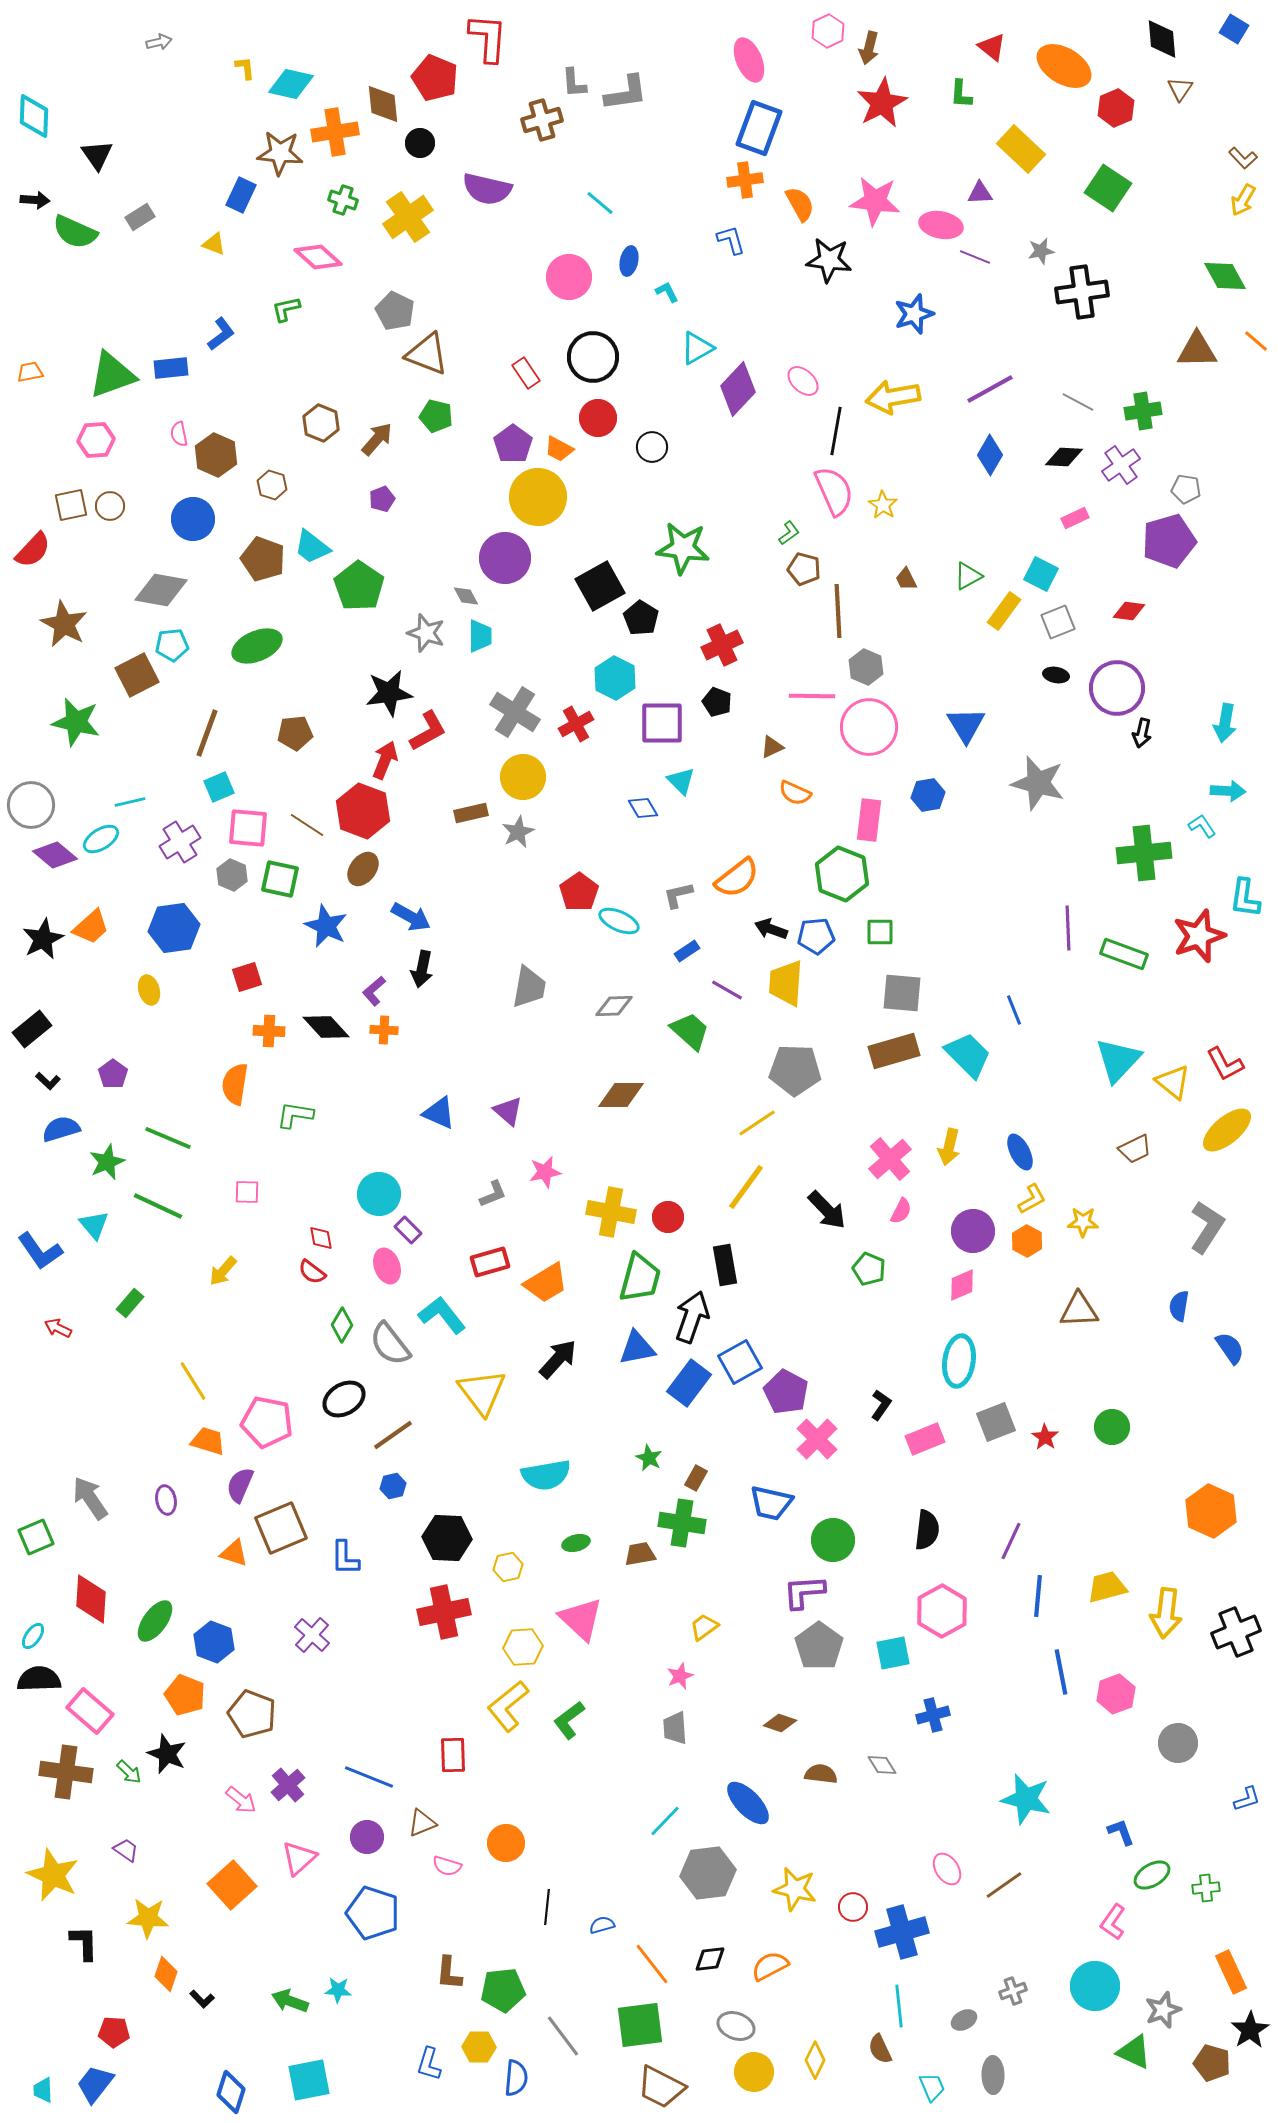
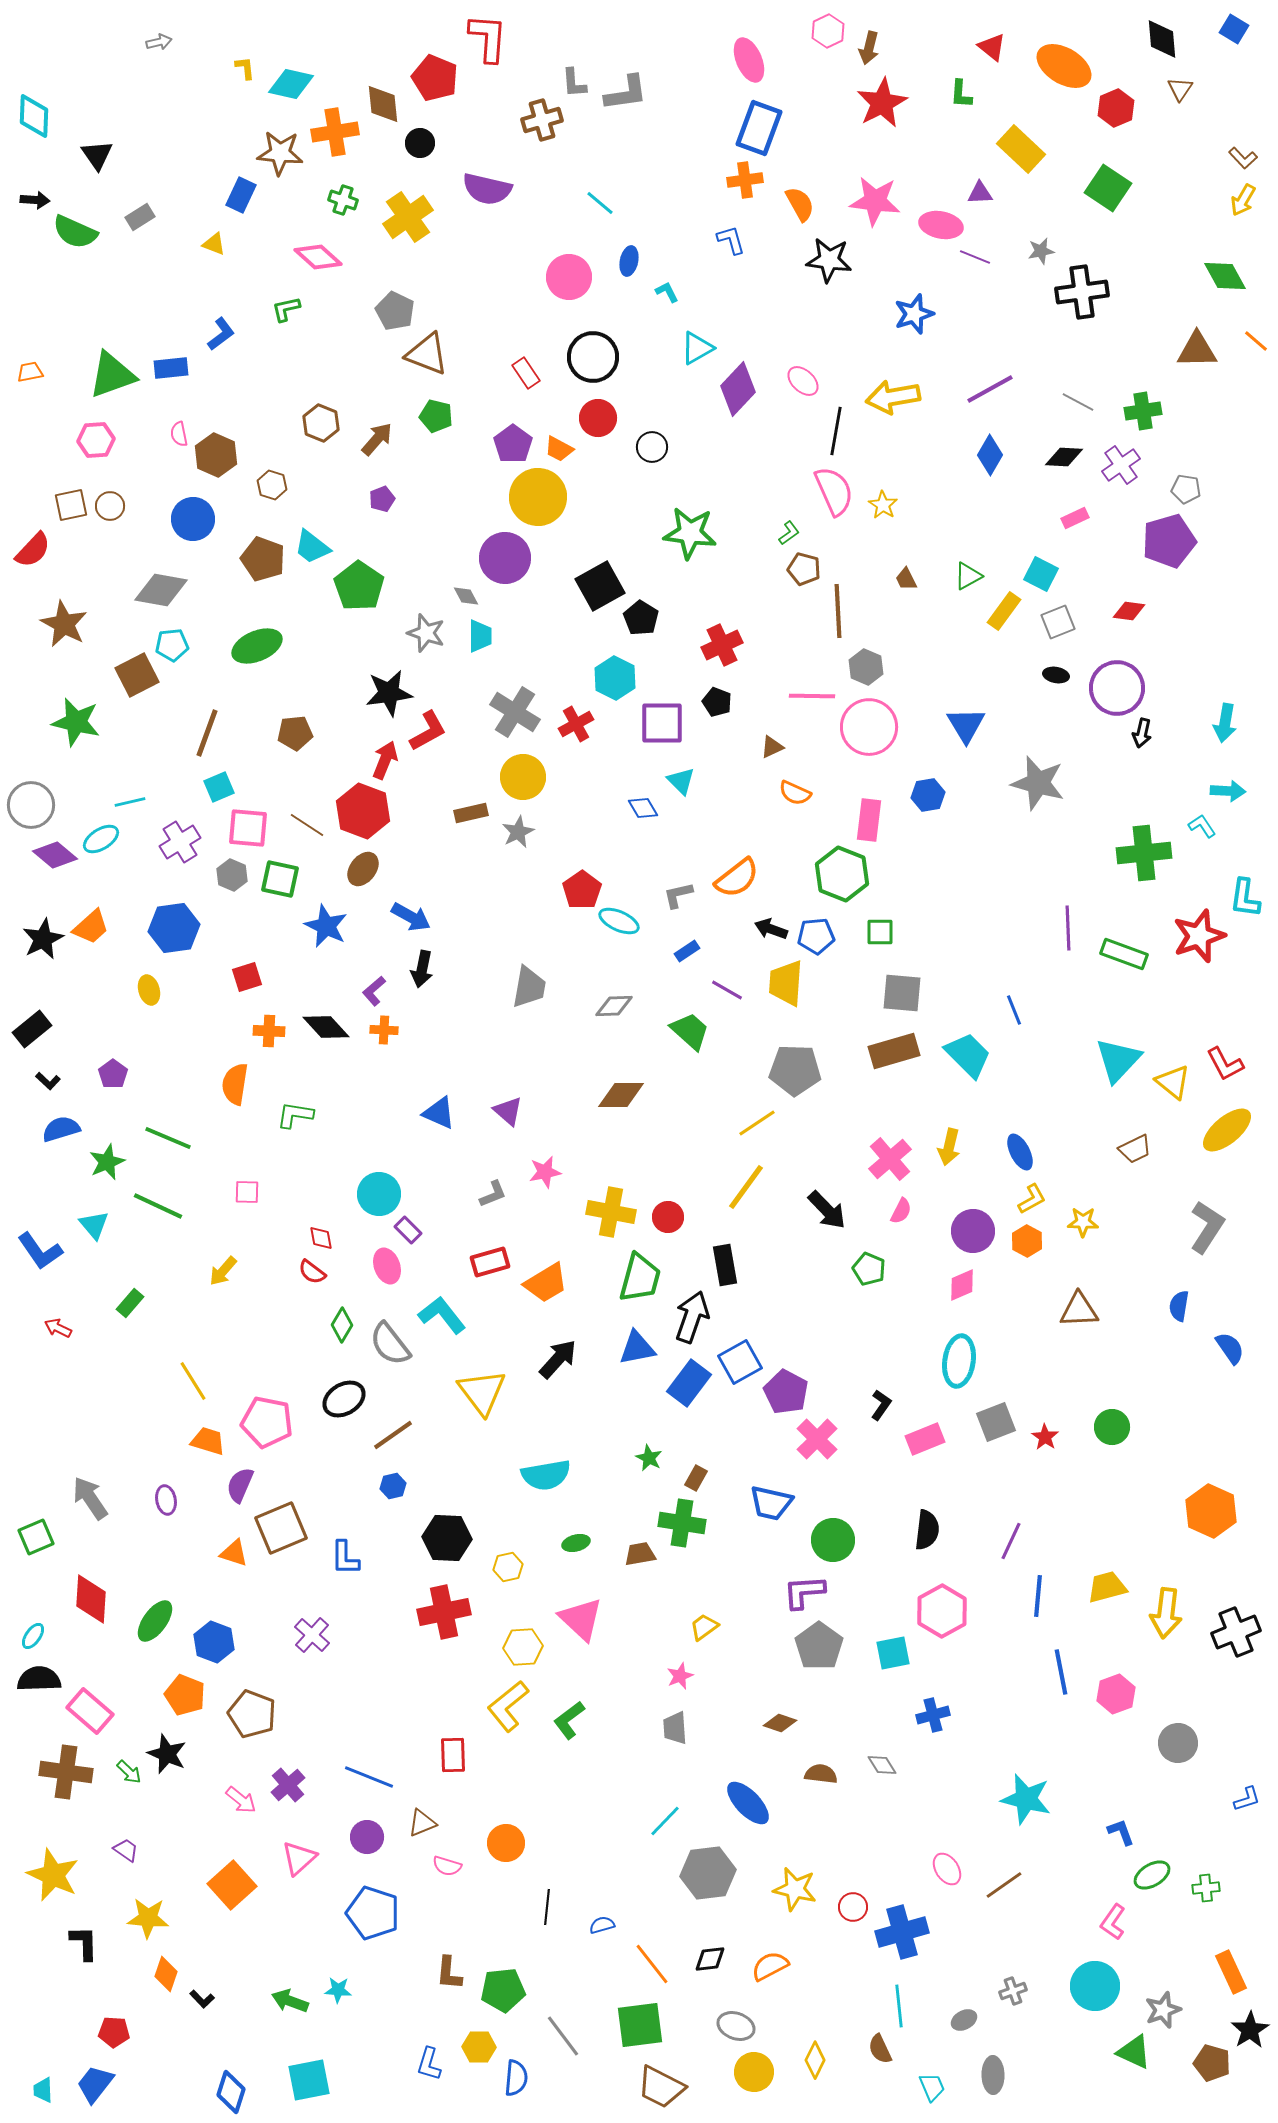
green star at (683, 548): moved 7 px right, 15 px up
red pentagon at (579, 892): moved 3 px right, 2 px up
